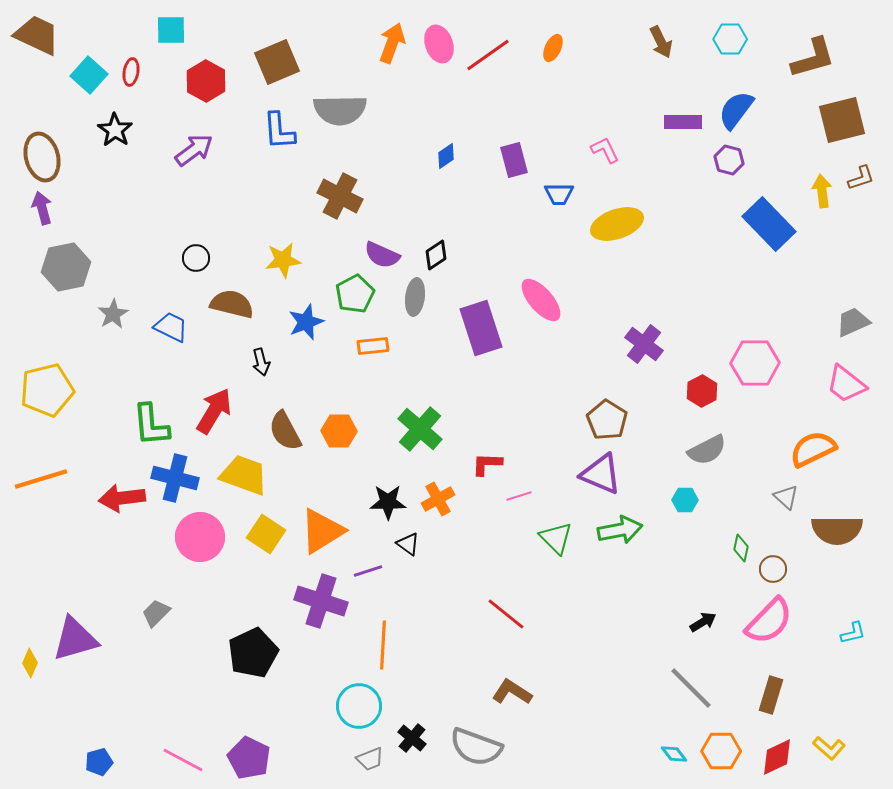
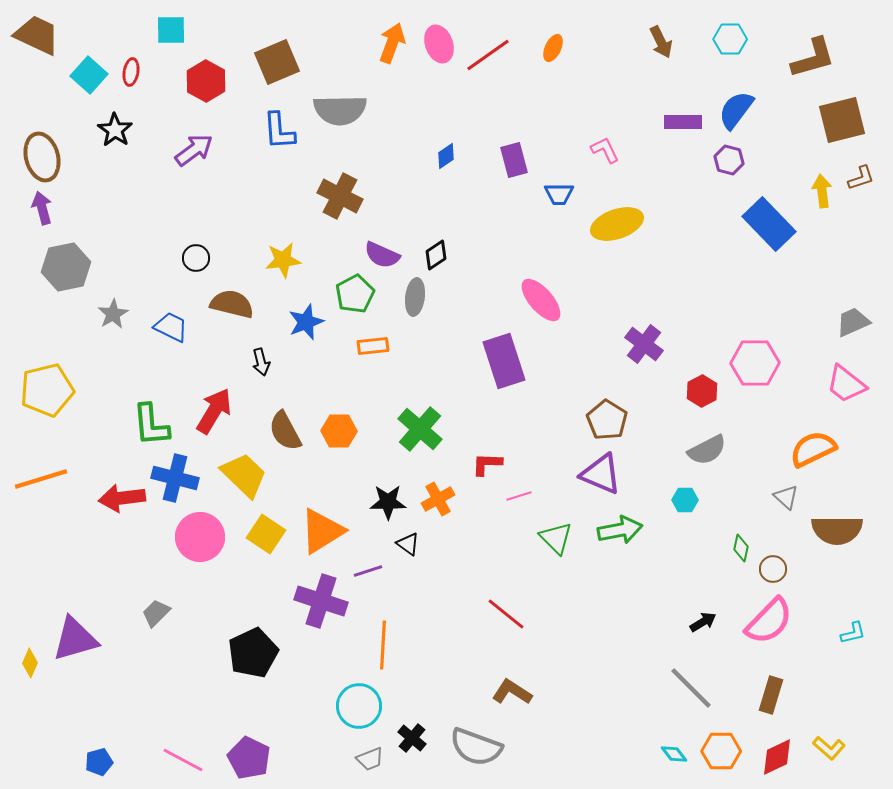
purple rectangle at (481, 328): moved 23 px right, 33 px down
yellow trapezoid at (244, 475): rotated 24 degrees clockwise
